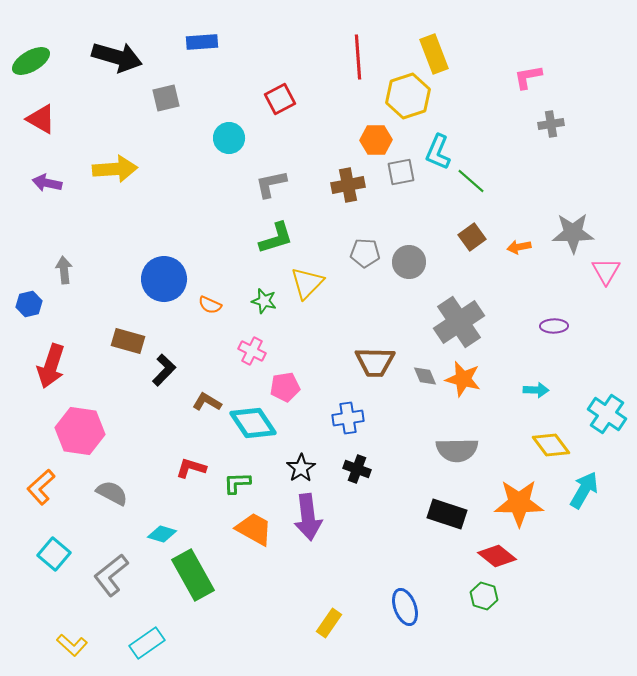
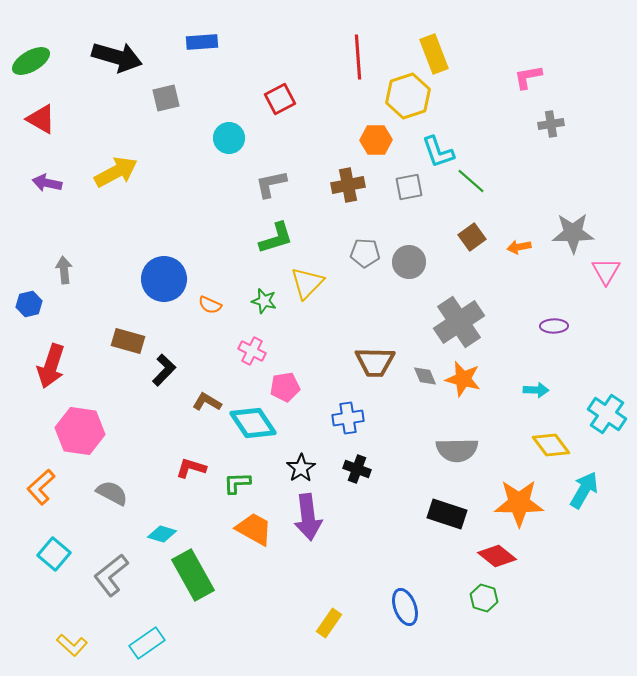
cyan L-shape at (438, 152): rotated 42 degrees counterclockwise
yellow arrow at (115, 169): moved 1 px right, 3 px down; rotated 24 degrees counterclockwise
gray square at (401, 172): moved 8 px right, 15 px down
green hexagon at (484, 596): moved 2 px down
